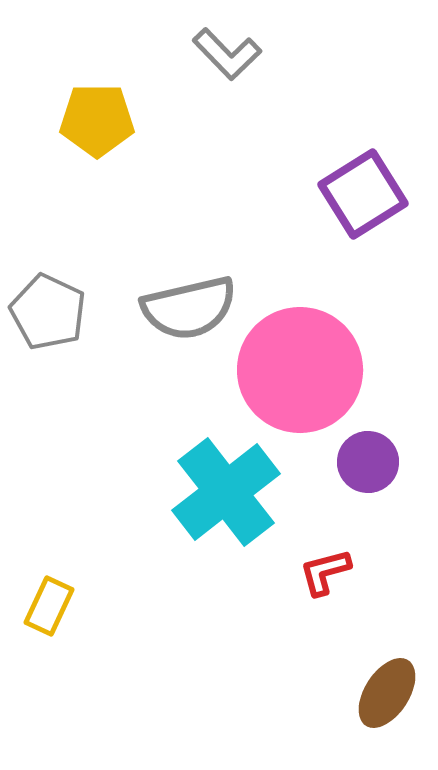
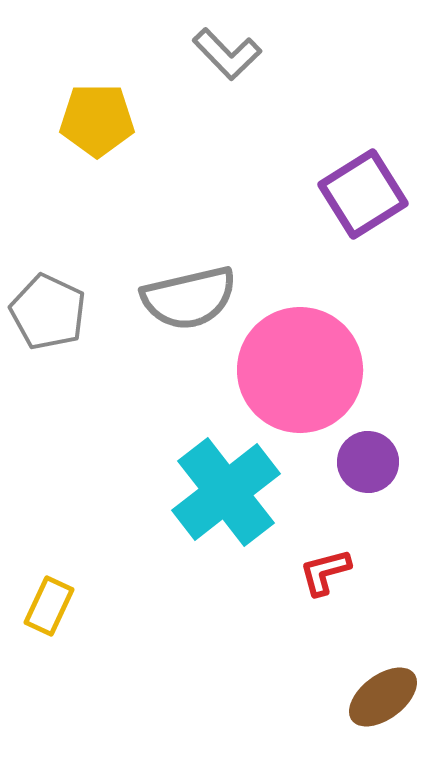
gray semicircle: moved 10 px up
brown ellipse: moved 4 px left, 4 px down; rotated 20 degrees clockwise
